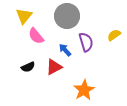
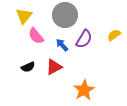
gray circle: moved 2 px left, 1 px up
purple semicircle: moved 2 px left, 3 px up; rotated 48 degrees clockwise
blue arrow: moved 3 px left, 5 px up
